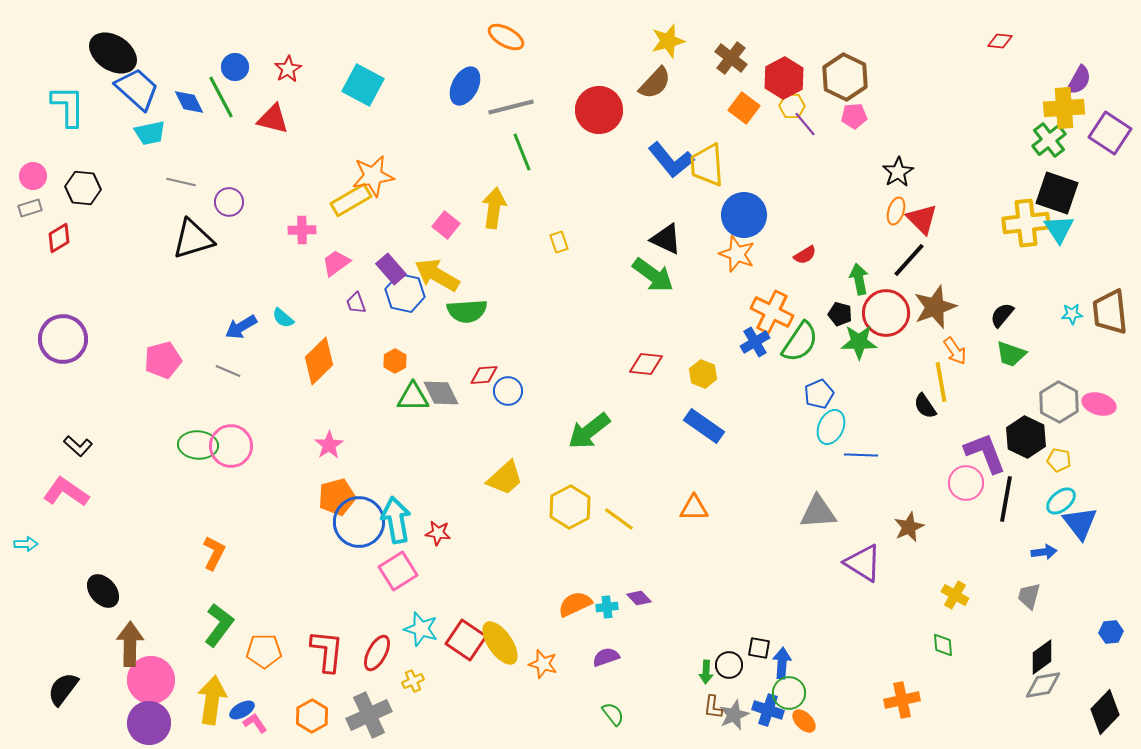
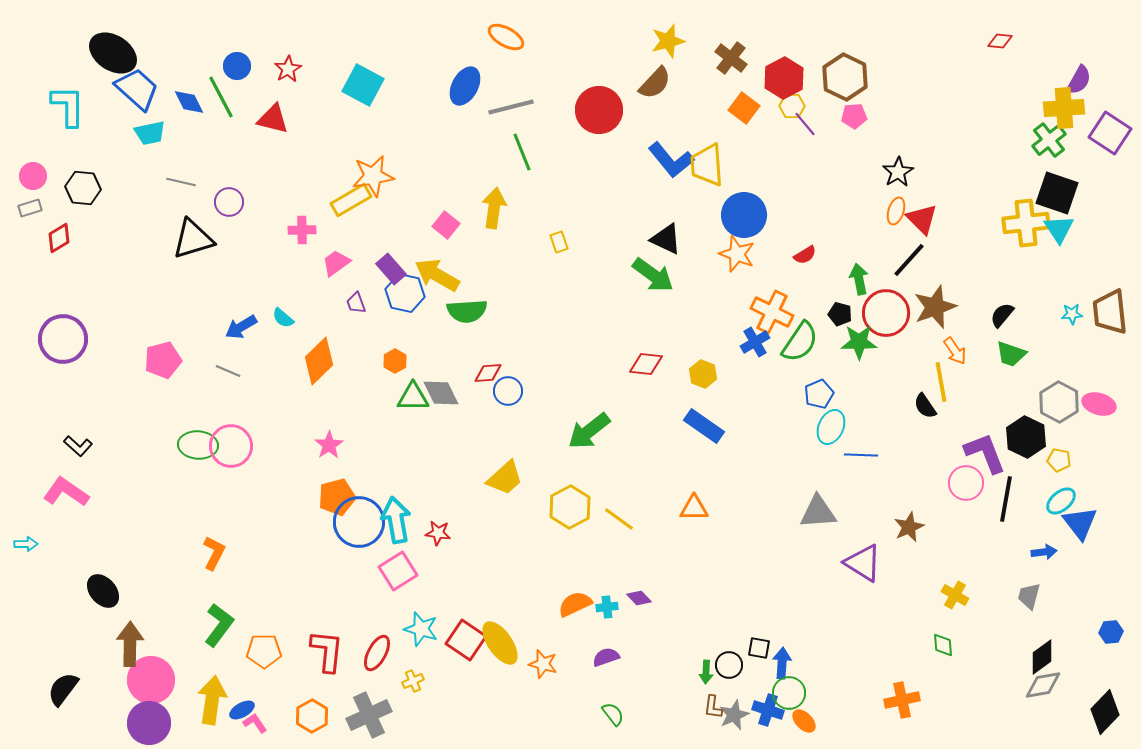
blue circle at (235, 67): moved 2 px right, 1 px up
red diamond at (484, 375): moved 4 px right, 2 px up
